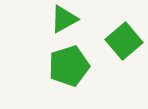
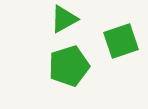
green square: moved 3 px left; rotated 21 degrees clockwise
